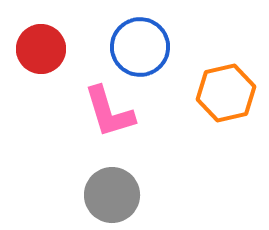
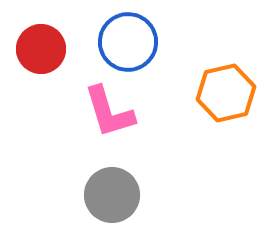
blue circle: moved 12 px left, 5 px up
